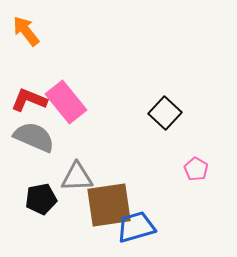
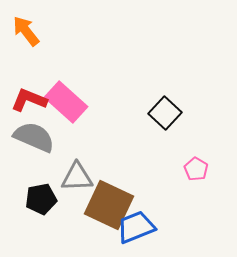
pink rectangle: rotated 9 degrees counterclockwise
brown square: rotated 33 degrees clockwise
blue trapezoid: rotated 6 degrees counterclockwise
